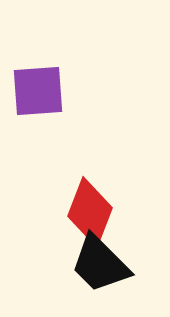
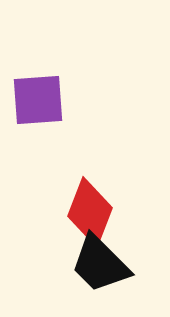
purple square: moved 9 px down
